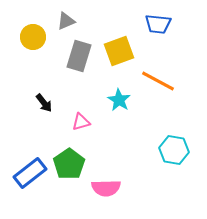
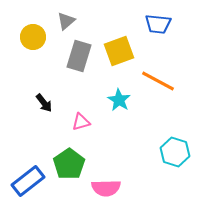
gray triangle: rotated 18 degrees counterclockwise
cyan hexagon: moved 1 px right, 2 px down; rotated 8 degrees clockwise
blue rectangle: moved 2 px left, 8 px down
